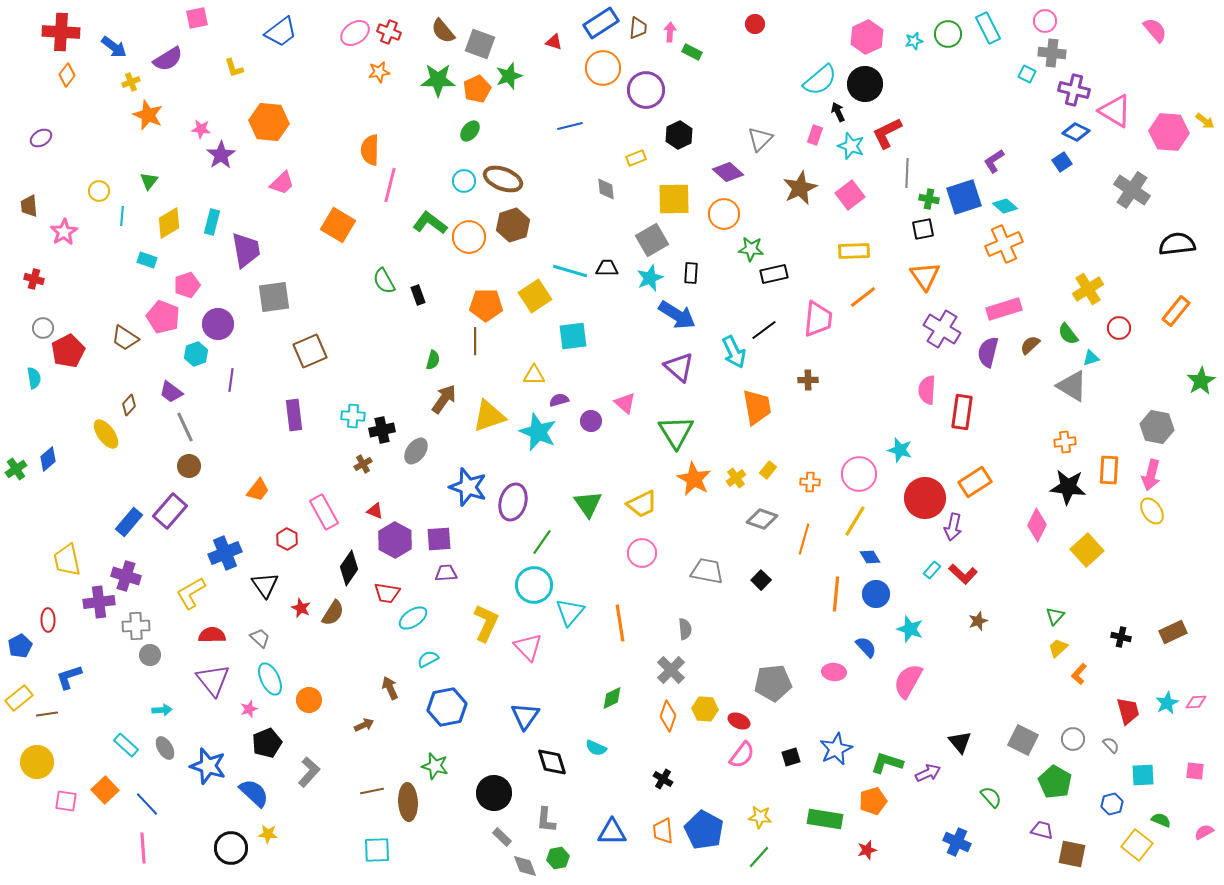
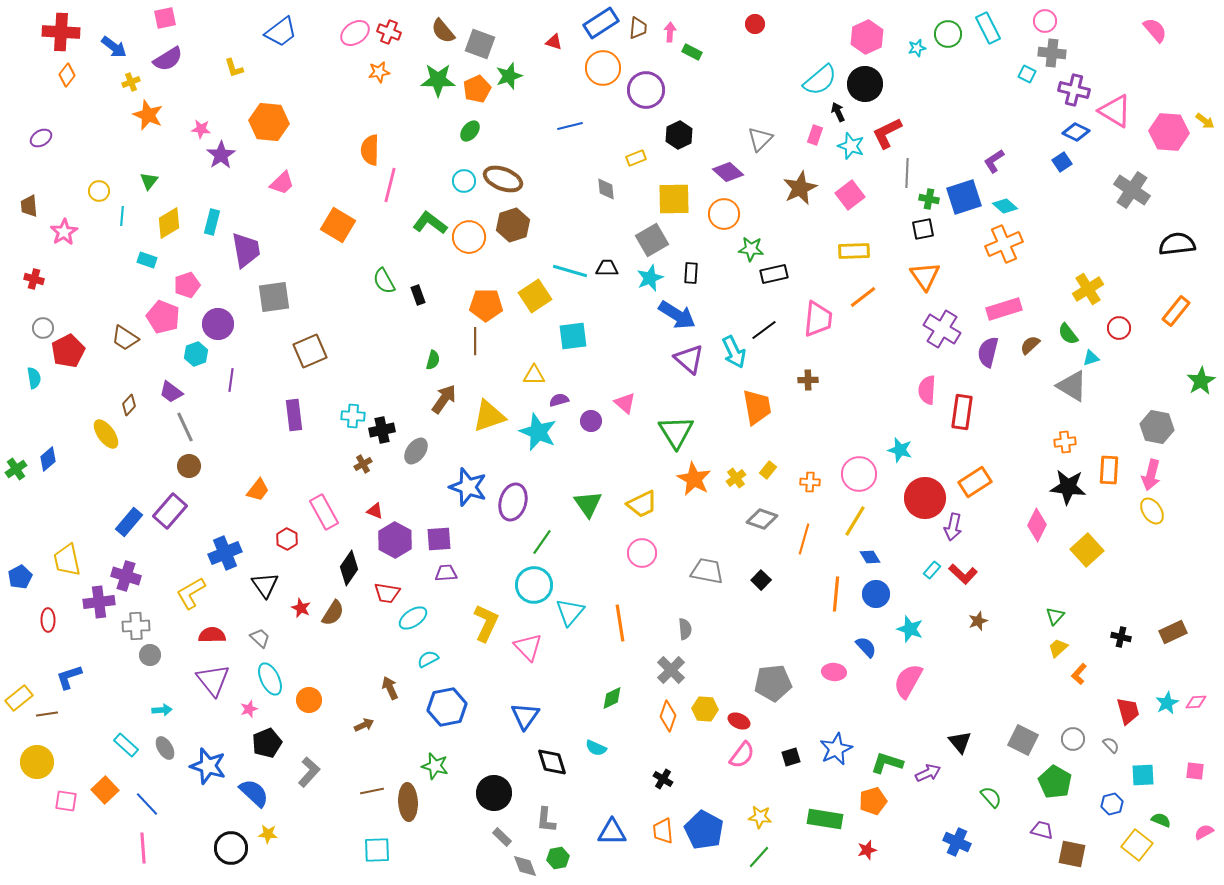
pink square at (197, 18): moved 32 px left
cyan star at (914, 41): moved 3 px right, 7 px down
purple triangle at (679, 367): moved 10 px right, 8 px up
blue pentagon at (20, 646): moved 69 px up
